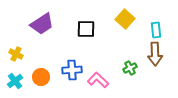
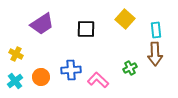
blue cross: moved 1 px left
